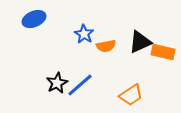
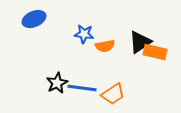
blue star: rotated 24 degrees counterclockwise
black triangle: rotated 10 degrees counterclockwise
orange semicircle: moved 1 px left
orange rectangle: moved 8 px left
blue line: moved 2 px right, 3 px down; rotated 48 degrees clockwise
orange trapezoid: moved 18 px left, 1 px up
